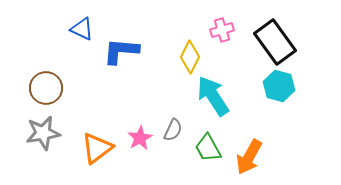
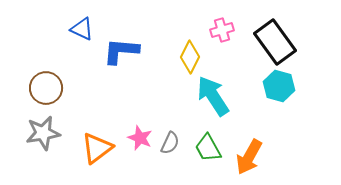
gray semicircle: moved 3 px left, 13 px down
pink star: rotated 20 degrees counterclockwise
